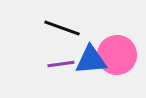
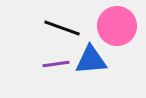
pink circle: moved 29 px up
purple line: moved 5 px left
